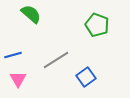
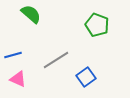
pink triangle: rotated 36 degrees counterclockwise
